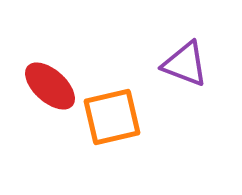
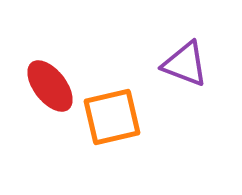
red ellipse: rotated 10 degrees clockwise
